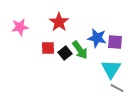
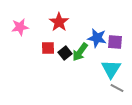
green arrow: moved 2 px down; rotated 72 degrees clockwise
